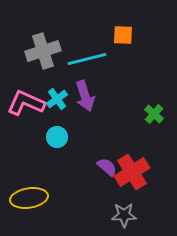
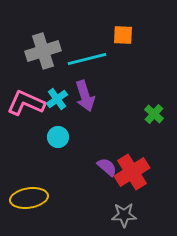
cyan circle: moved 1 px right
